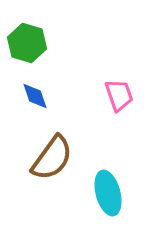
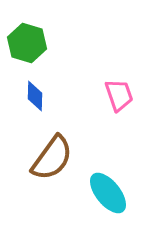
blue diamond: rotated 20 degrees clockwise
cyan ellipse: rotated 24 degrees counterclockwise
